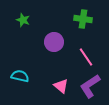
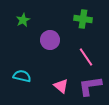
green star: rotated 24 degrees clockwise
purple circle: moved 4 px left, 2 px up
cyan semicircle: moved 2 px right
purple L-shape: rotated 25 degrees clockwise
